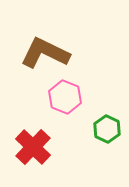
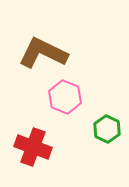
brown L-shape: moved 2 px left
red cross: rotated 24 degrees counterclockwise
